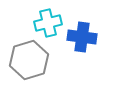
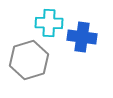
cyan cross: moved 1 px right; rotated 16 degrees clockwise
